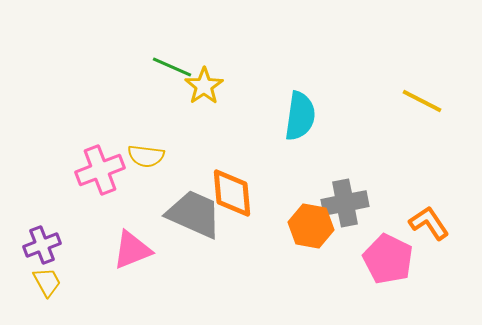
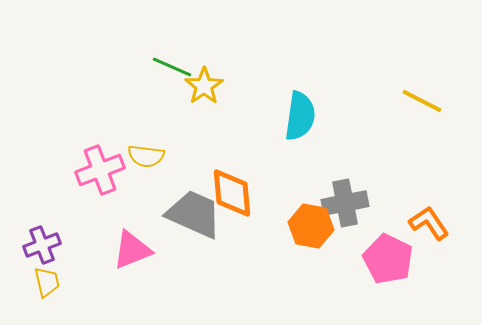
yellow trapezoid: rotated 16 degrees clockwise
